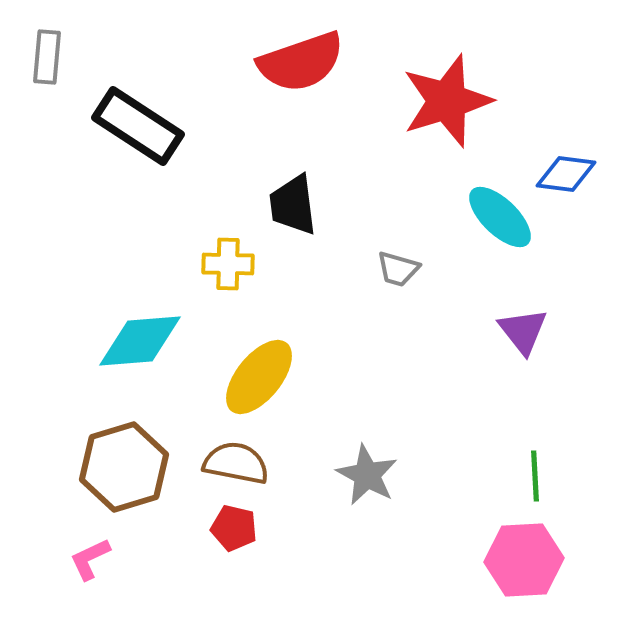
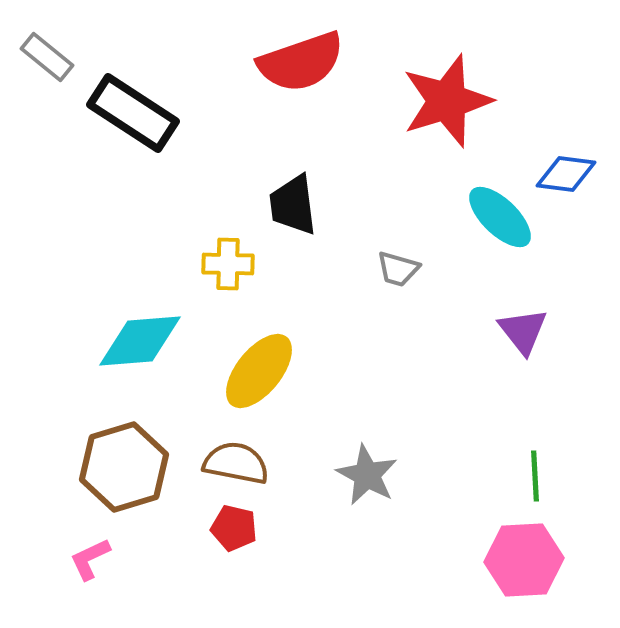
gray rectangle: rotated 56 degrees counterclockwise
black rectangle: moved 5 px left, 13 px up
yellow ellipse: moved 6 px up
